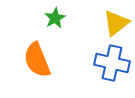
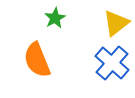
blue cross: rotated 28 degrees clockwise
